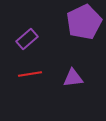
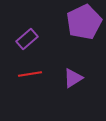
purple triangle: rotated 25 degrees counterclockwise
